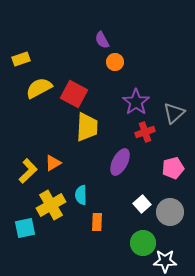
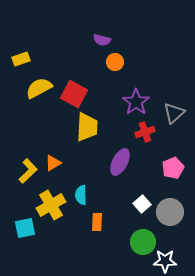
purple semicircle: rotated 48 degrees counterclockwise
pink pentagon: rotated 10 degrees counterclockwise
green circle: moved 1 px up
